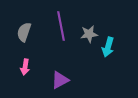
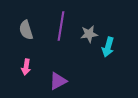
purple line: rotated 20 degrees clockwise
gray semicircle: moved 2 px right, 2 px up; rotated 36 degrees counterclockwise
pink arrow: moved 1 px right
purple triangle: moved 2 px left, 1 px down
